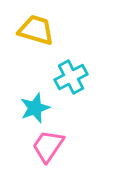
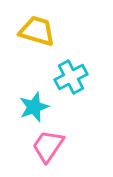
yellow trapezoid: moved 1 px right, 1 px down
cyan star: moved 1 px left, 1 px up
